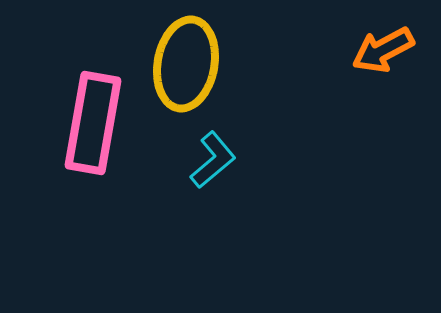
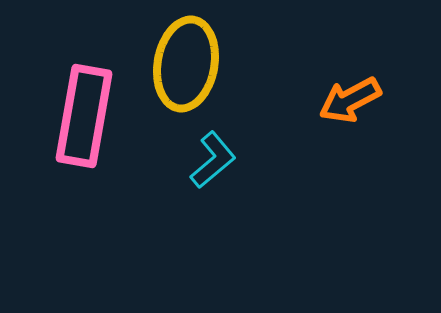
orange arrow: moved 33 px left, 50 px down
pink rectangle: moved 9 px left, 7 px up
